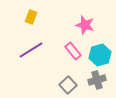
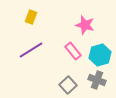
gray cross: rotated 36 degrees clockwise
